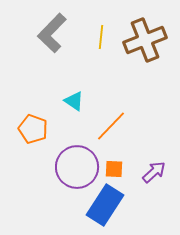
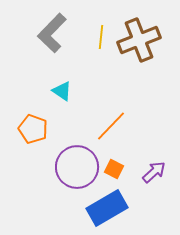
brown cross: moved 6 px left
cyan triangle: moved 12 px left, 10 px up
orange square: rotated 24 degrees clockwise
blue rectangle: moved 2 px right, 3 px down; rotated 27 degrees clockwise
